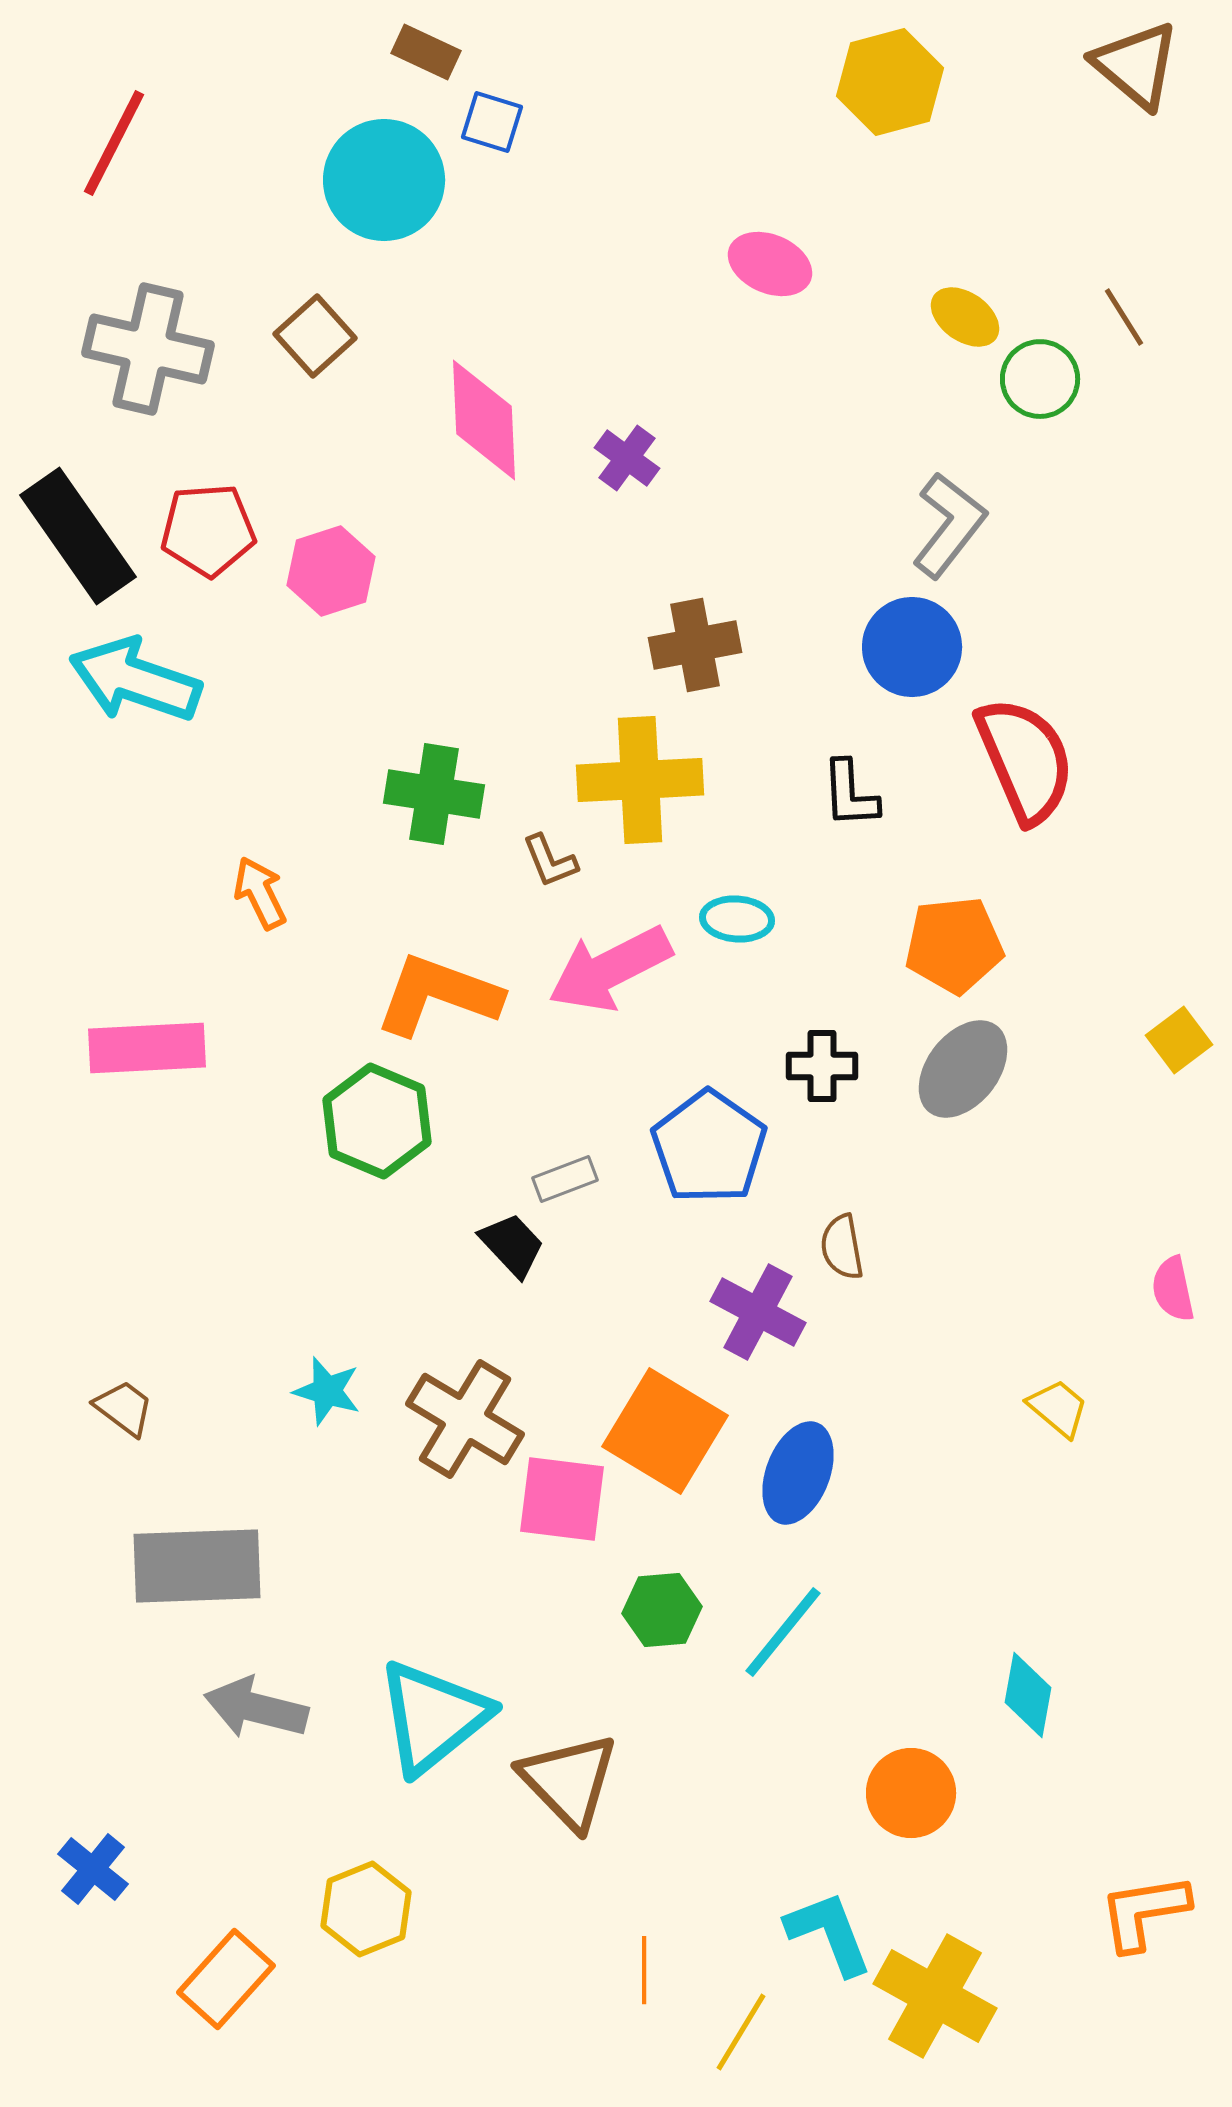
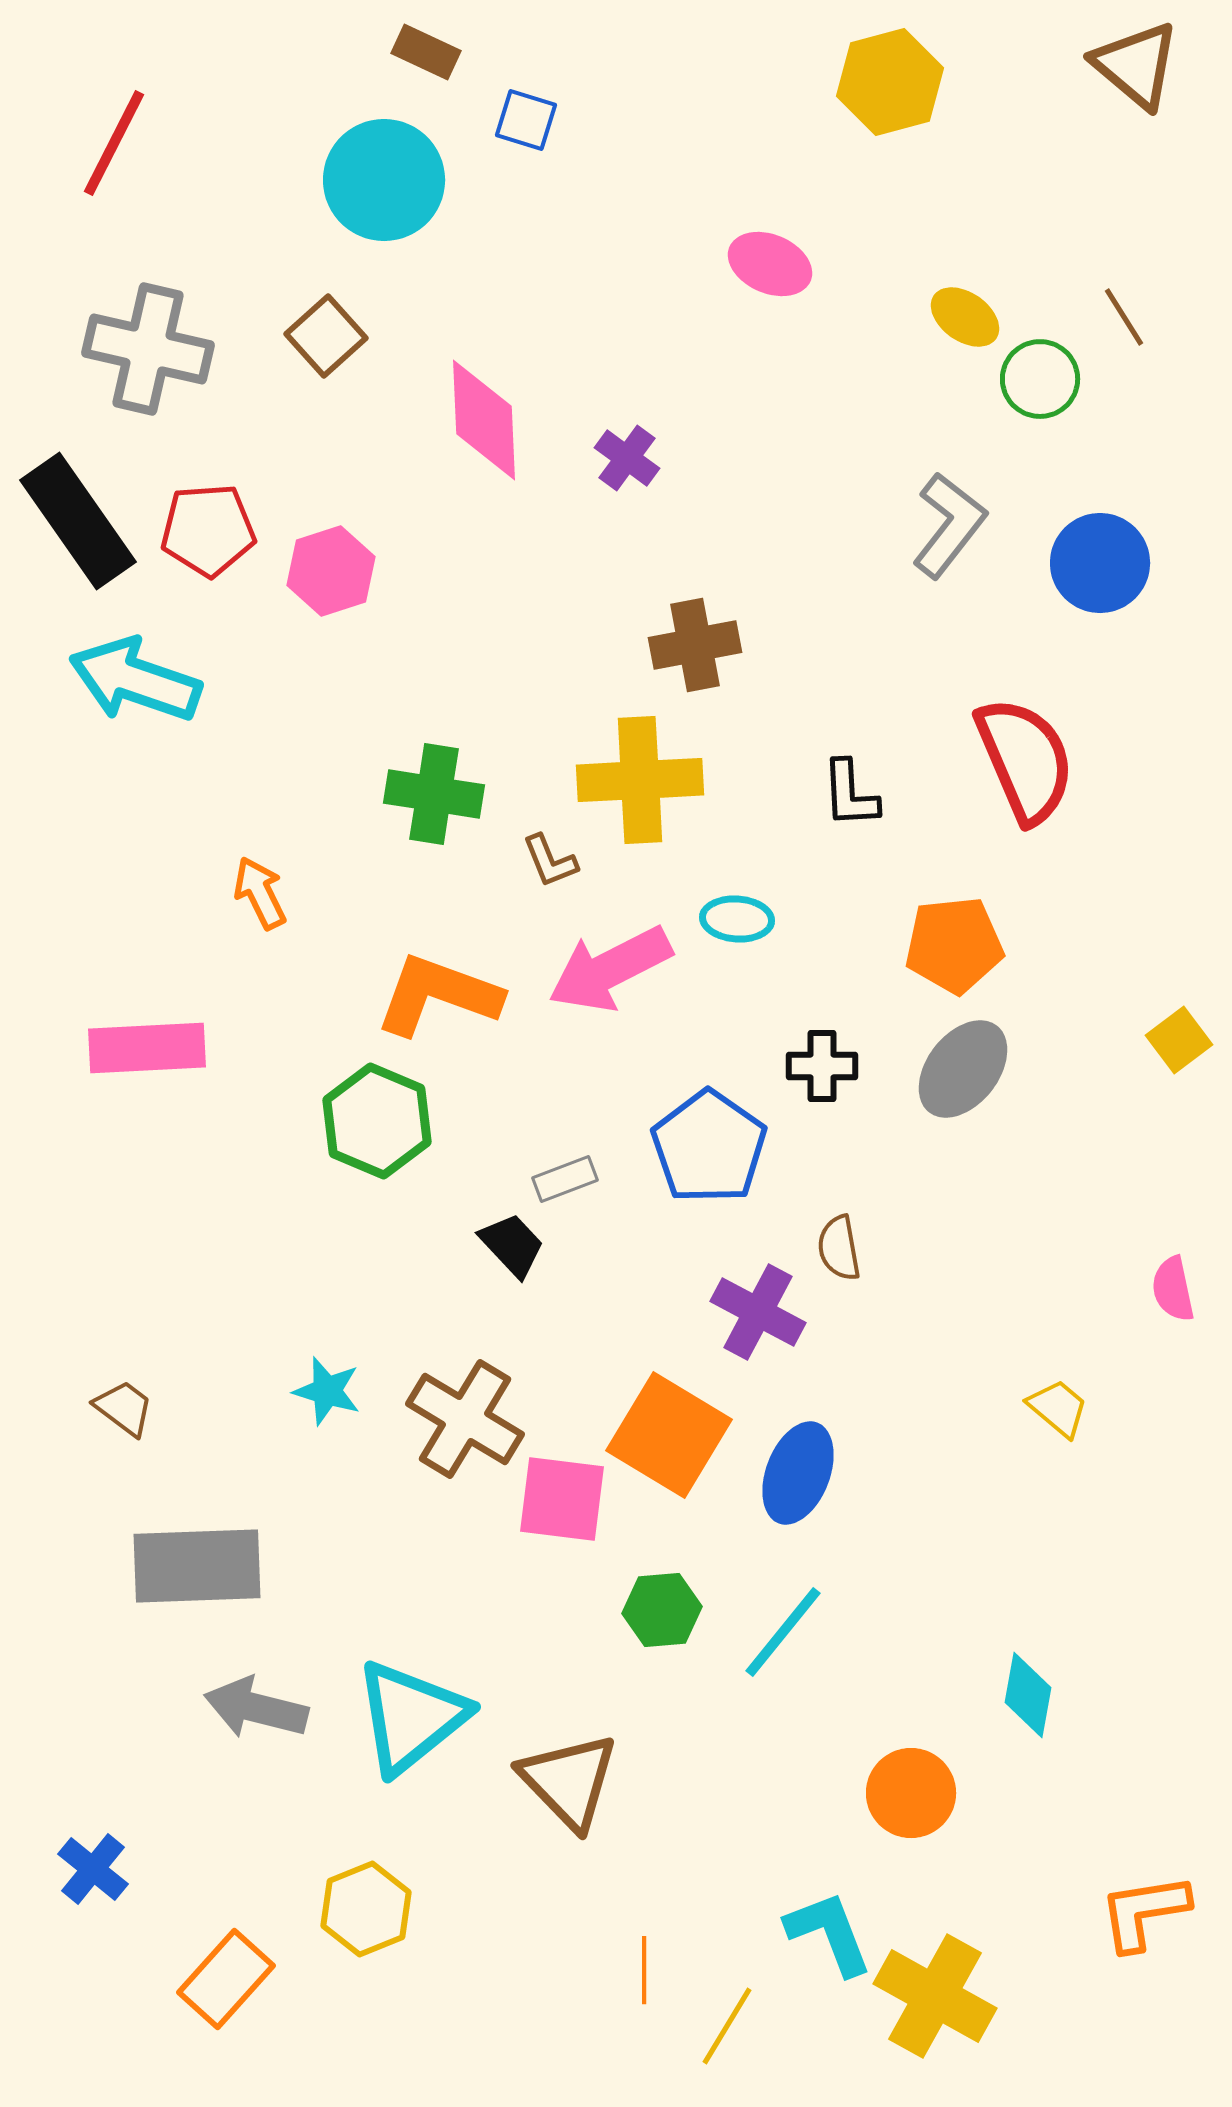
blue square at (492, 122): moved 34 px right, 2 px up
brown square at (315, 336): moved 11 px right
black rectangle at (78, 536): moved 15 px up
blue circle at (912, 647): moved 188 px right, 84 px up
brown semicircle at (842, 1247): moved 3 px left, 1 px down
orange square at (665, 1431): moved 4 px right, 4 px down
cyan triangle at (433, 1717): moved 22 px left
yellow line at (741, 2032): moved 14 px left, 6 px up
